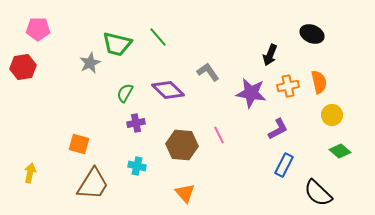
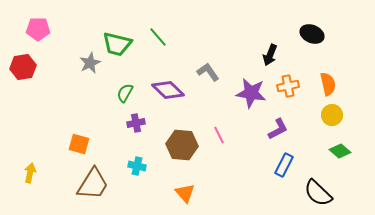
orange semicircle: moved 9 px right, 2 px down
